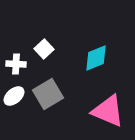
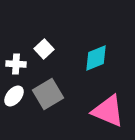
white ellipse: rotated 10 degrees counterclockwise
